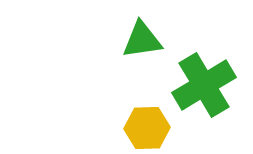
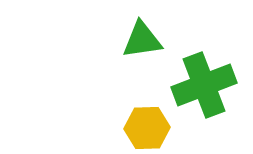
green cross: rotated 10 degrees clockwise
